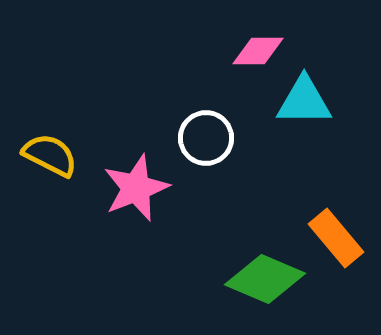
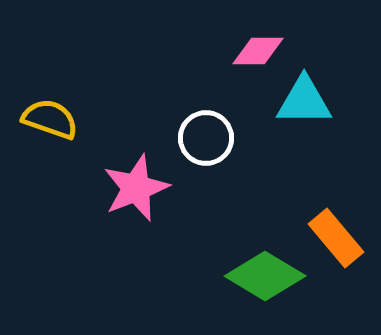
yellow semicircle: moved 36 px up; rotated 8 degrees counterclockwise
green diamond: moved 3 px up; rotated 8 degrees clockwise
